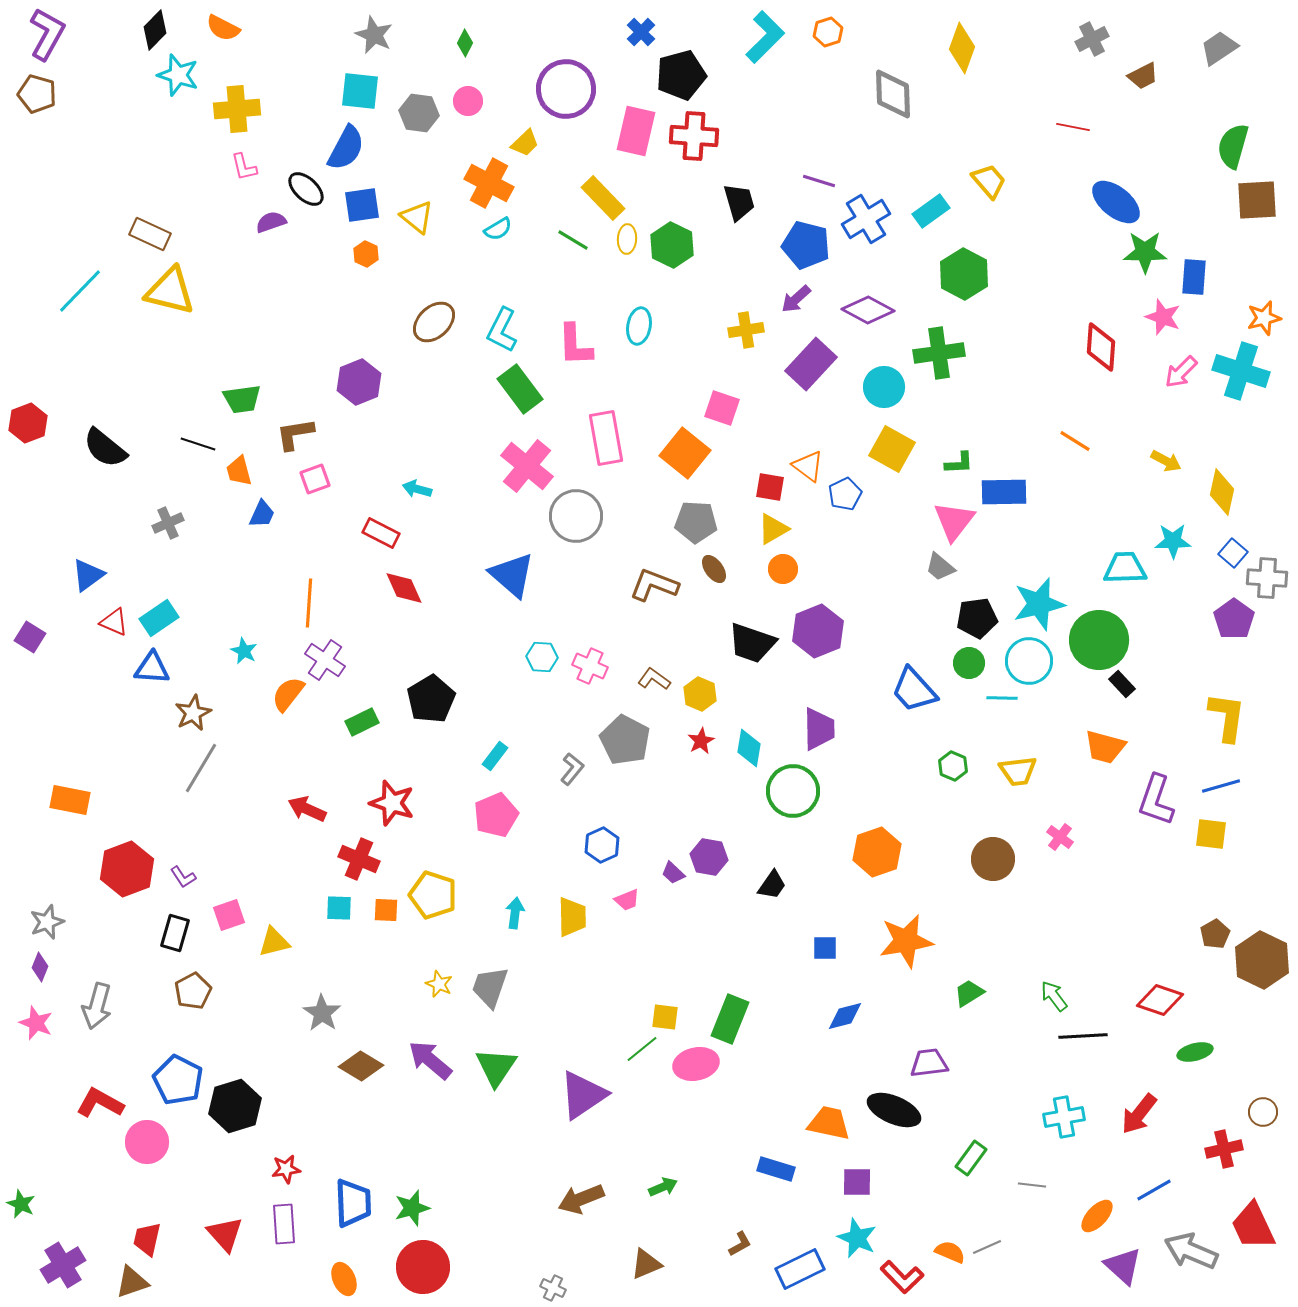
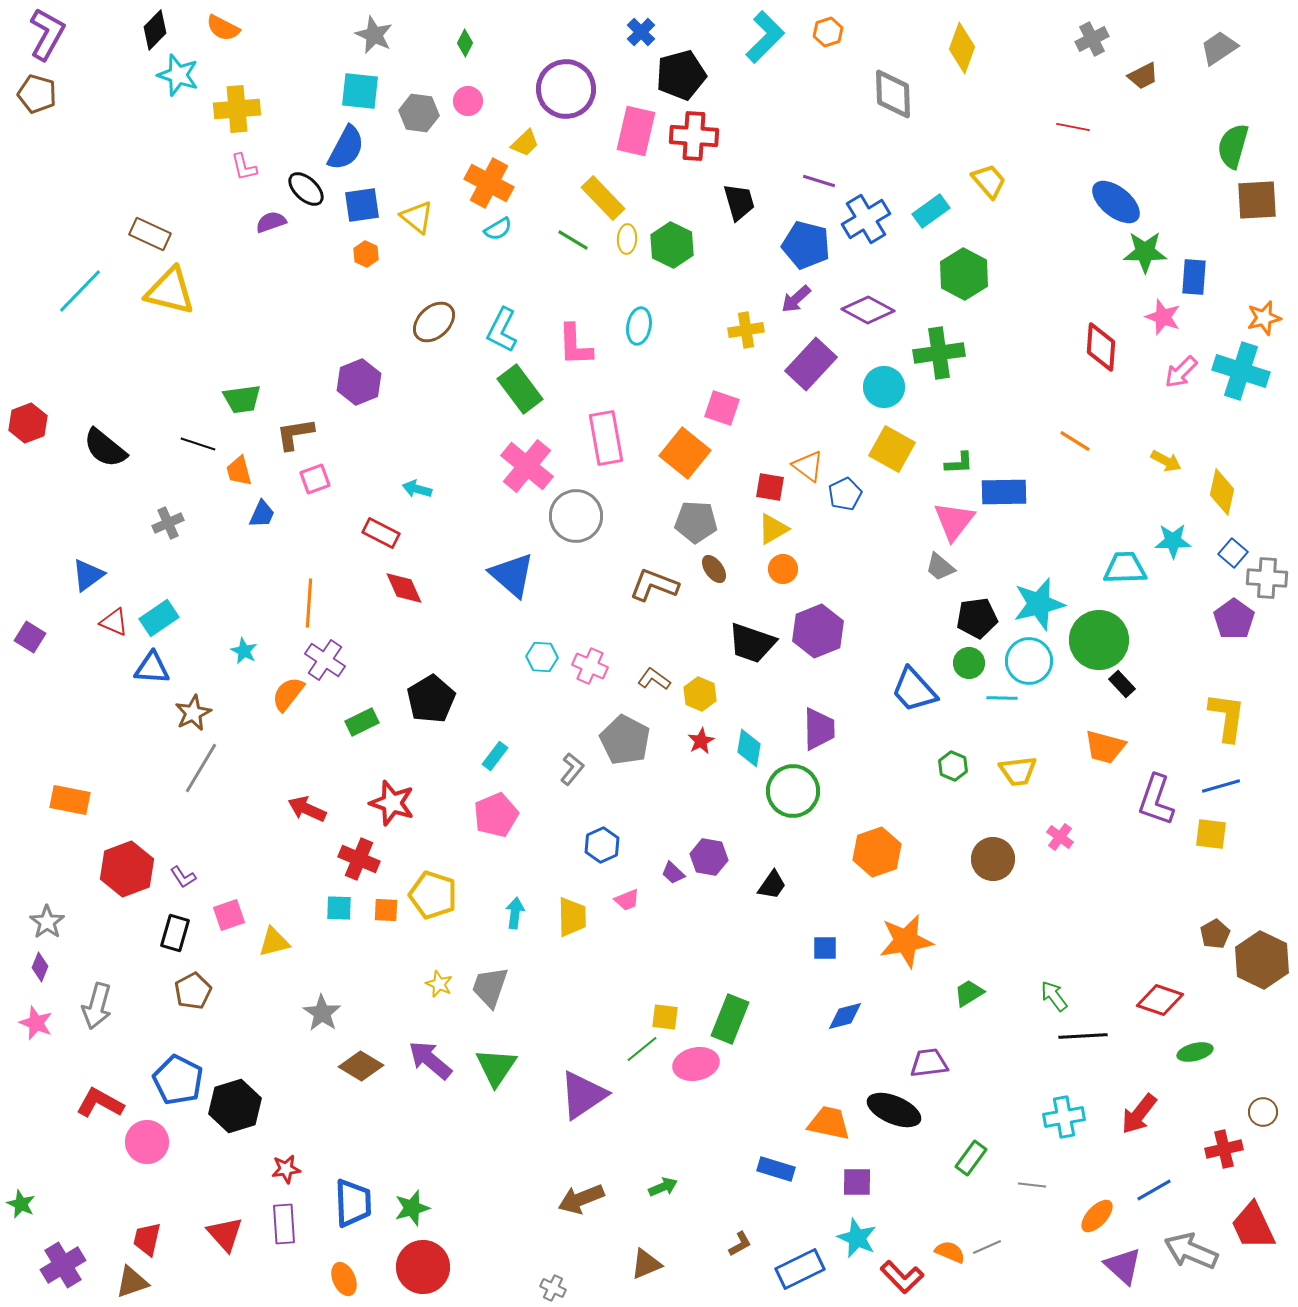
gray star at (47, 922): rotated 16 degrees counterclockwise
